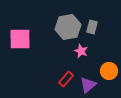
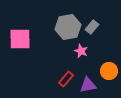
gray rectangle: rotated 24 degrees clockwise
purple triangle: rotated 30 degrees clockwise
